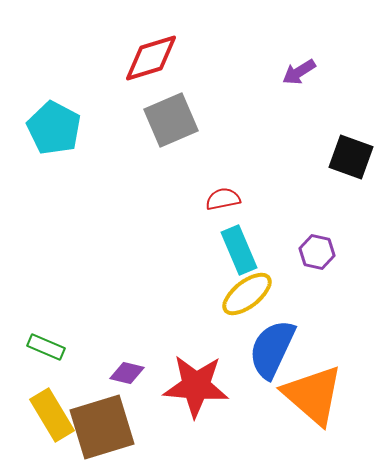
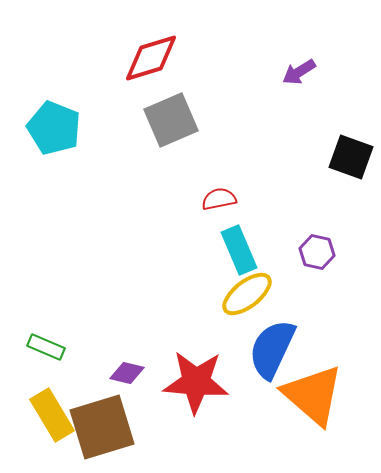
cyan pentagon: rotated 6 degrees counterclockwise
red semicircle: moved 4 px left
red star: moved 4 px up
